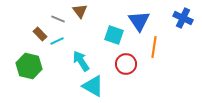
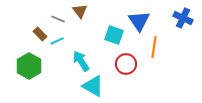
green hexagon: rotated 15 degrees clockwise
